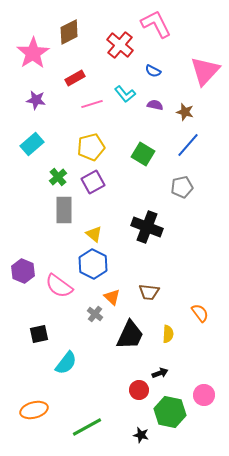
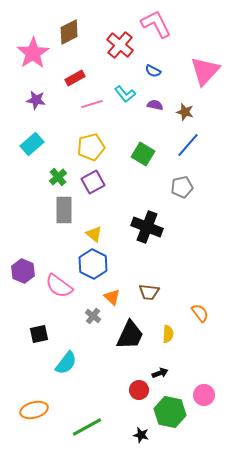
gray cross: moved 2 px left, 2 px down
